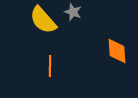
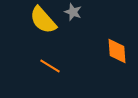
orange line: rotated 60 degrees counterclockwise
